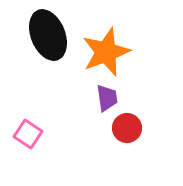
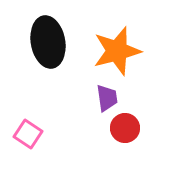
black ellipse: moved 7 px down; rotated 12 degrees clockwise
orange star: moved 11 px right, 1 px up; rotated 6 degrees clockwise
red circle: moved 2 px left
